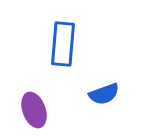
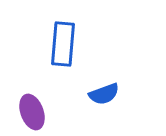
purple ellipse: moved 2 px left, 2 px down
